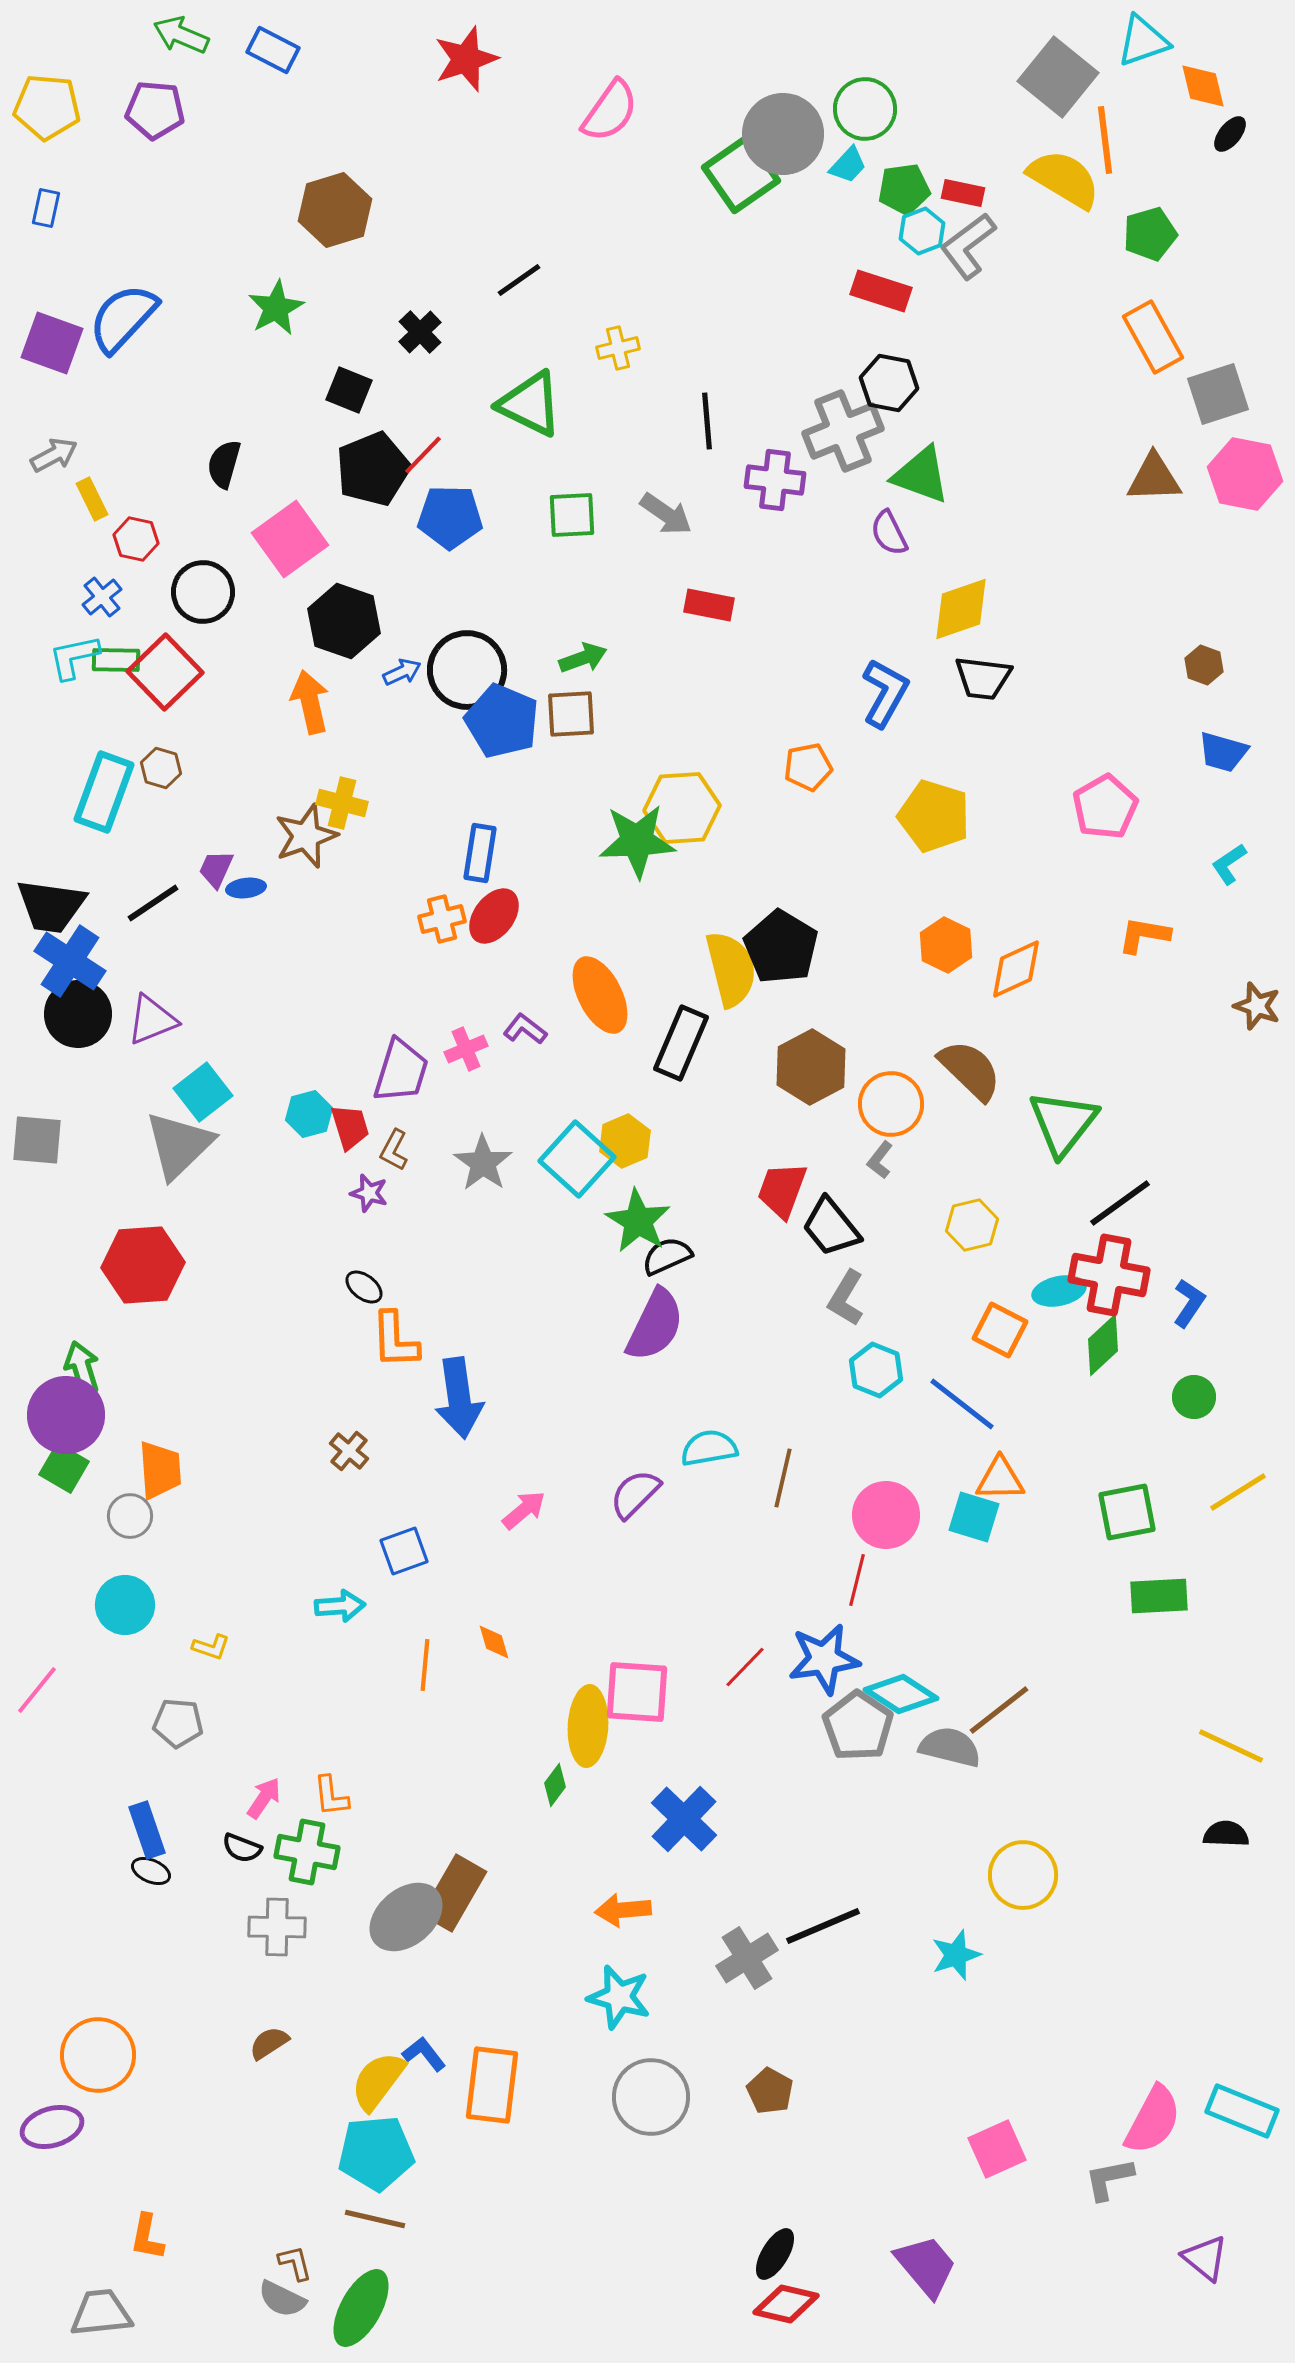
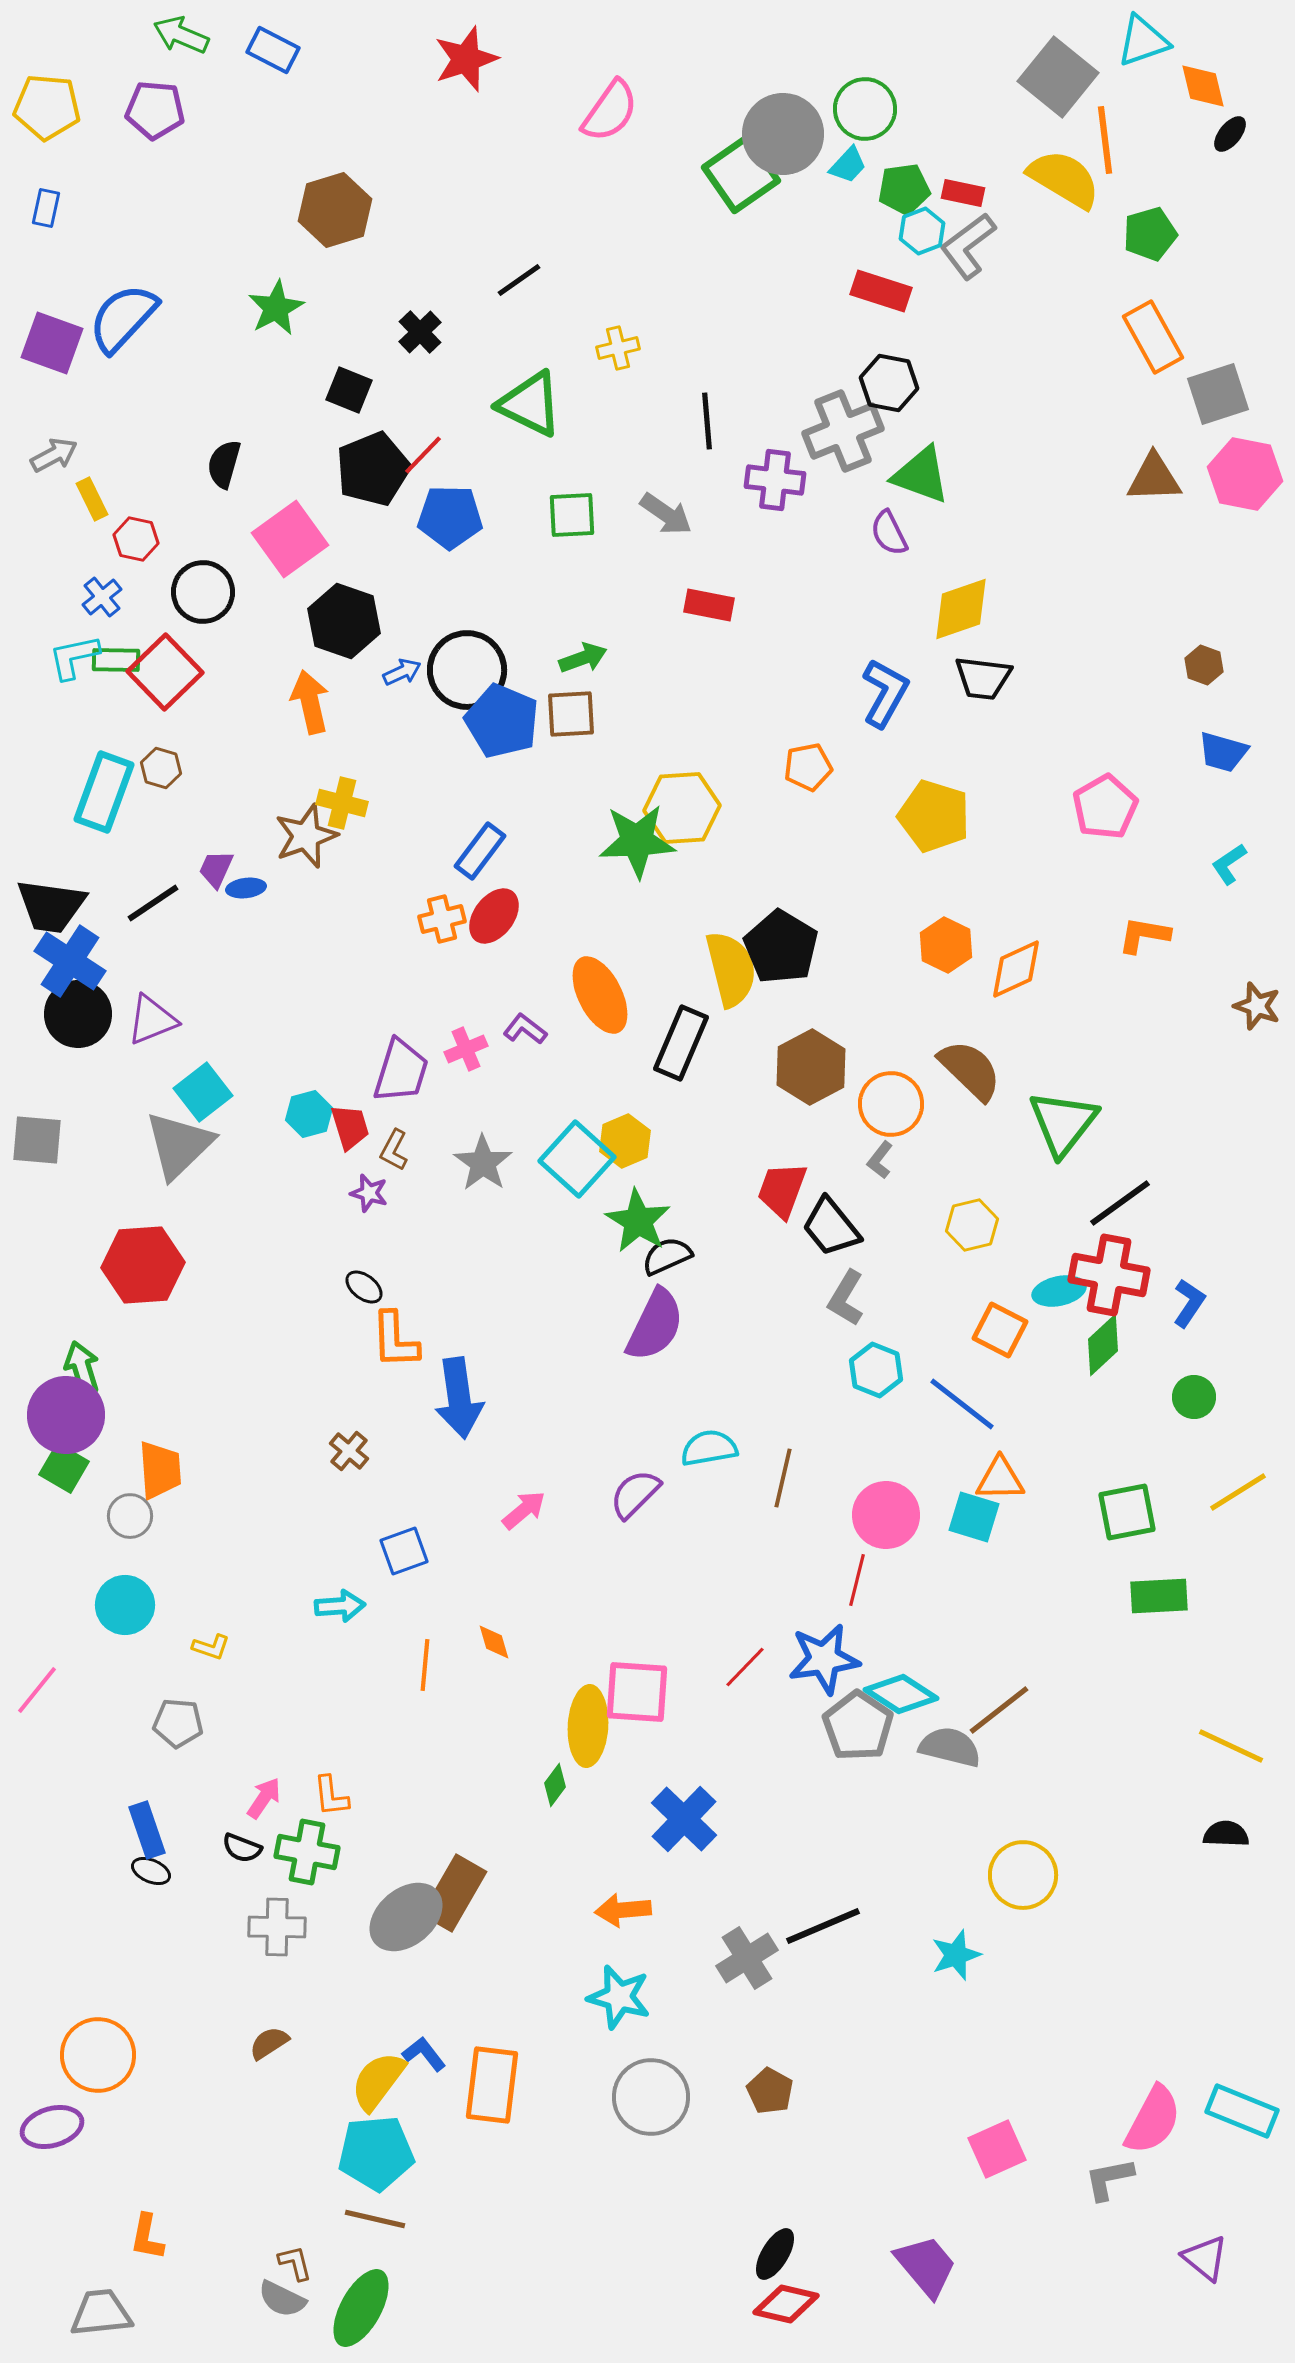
blue rectangle at (480, 853): moved 2 px up; rotated 28 degrees clockwise
